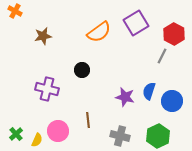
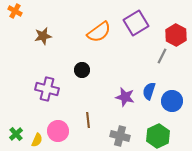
red hexagon: moved 2 px right, 1 px down
